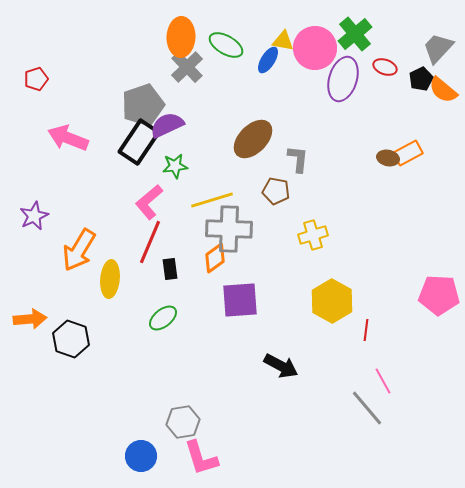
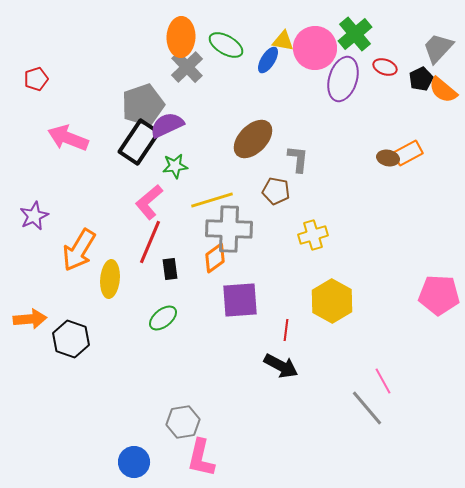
red line at (366, 330): moved 80 px left
blue circle at (141, 456): moved 7 px left, 6 px down
pink L-shape at (201, 458): rotated 30 degrees clockwise
